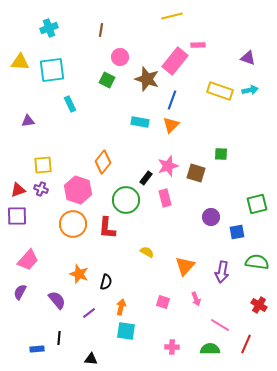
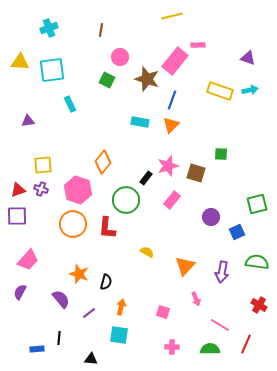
pink rectangle at (165, 198): moved 7 px right, 2 px down; rotated 54 degrees clockwise
blue square at (237, 232): rotated 14 degrees counterclockwise
purple semicircle at (57, 300): moved 4 px right, 1 px up
pink square at (163, 302): moved 10 px down
cyan square at (126, 331): moved 7 px left, 4 px down
